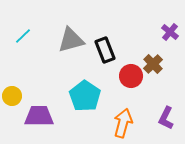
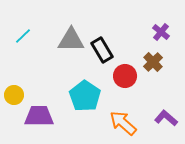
purple cross: moved 9 px left
gray triangle: rotated 16 degrees clockwise
black rectangle: moved 3 px left; rotated 10 degrees counterclockwise
brown cross: moved 2 px up
red circle: moved 6 px left
yellow circle: moved 2 px right, 1 px up
purple L-shape: rotated 105 degrees clockwise
orange arrow: rotated 64 degrees counterclockwise
